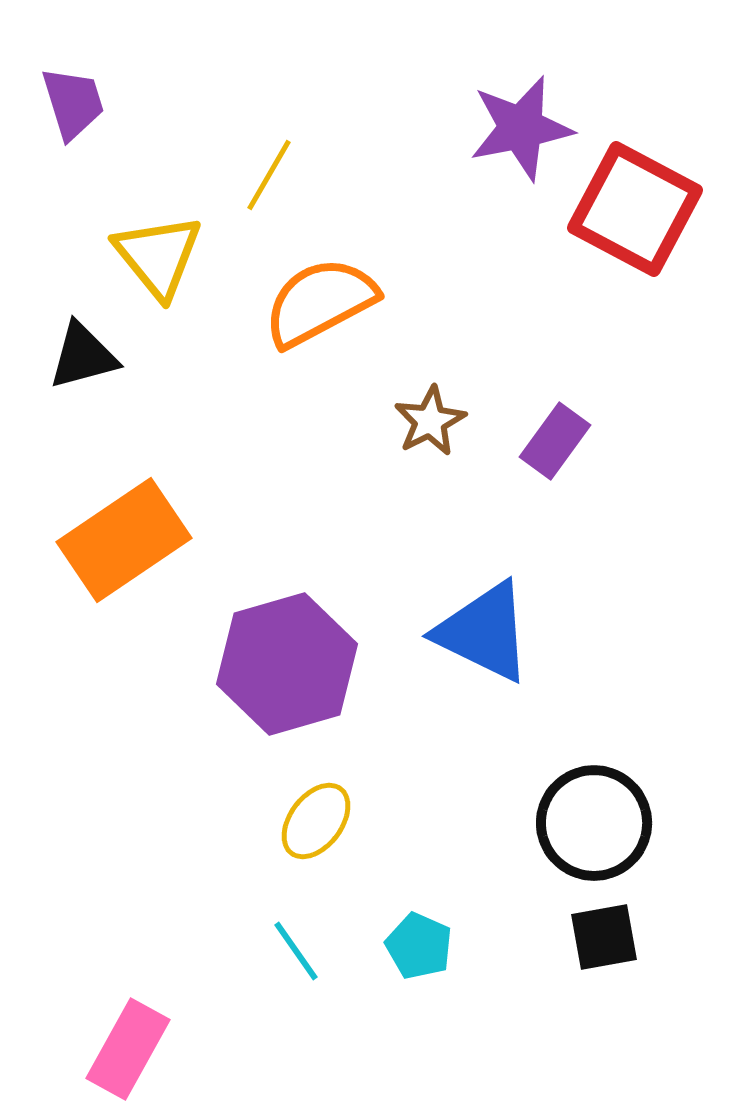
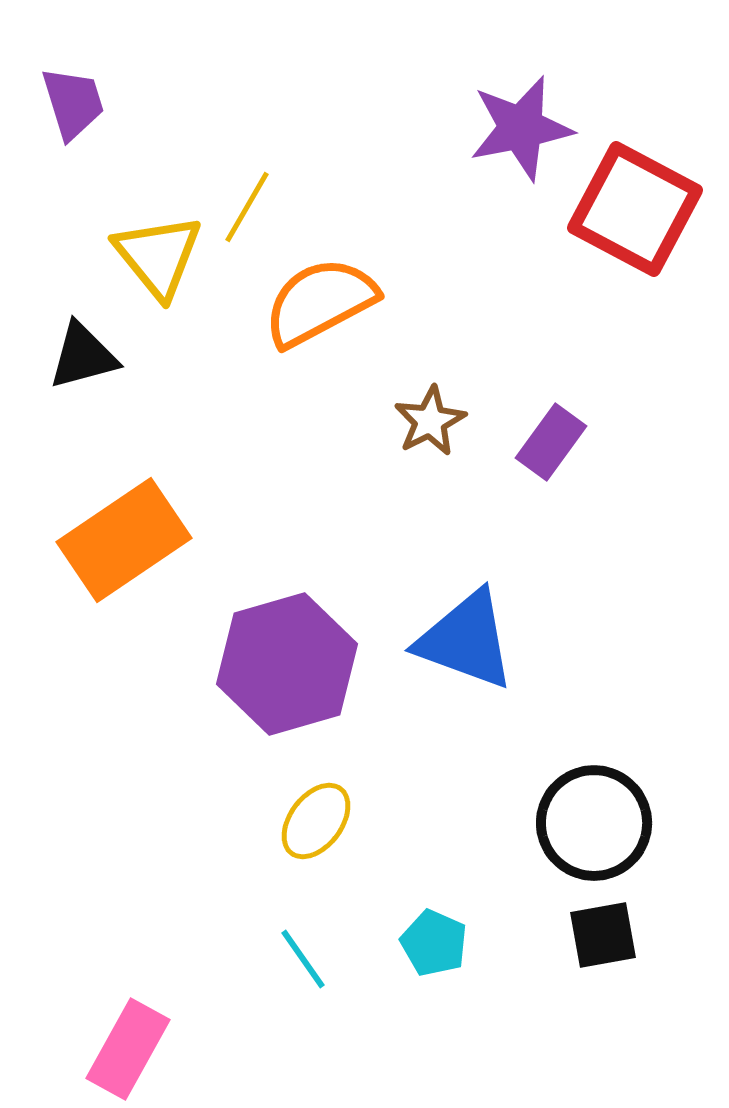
yellow line: moved 22 px left, 32 px down
purple rectangle: moved 4 px left, 1 px down
blue triangle: moved 18 px left, 8 px down; rotated 6 degrees counterclockwise
black square: moved 1 px left, 2 px up
cyan pentagon: moved 15 px right, 3 px up
cyan line: moved 7 px right, 8 px down
